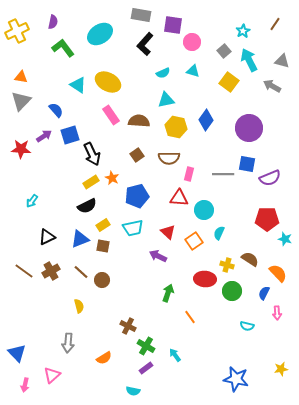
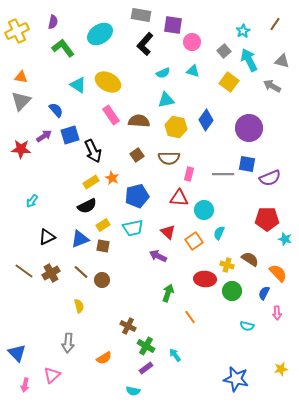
black arrow at (92, 154): moved 1 px right, 3 px up
brown cross at (51, 271): moved 2 px down
